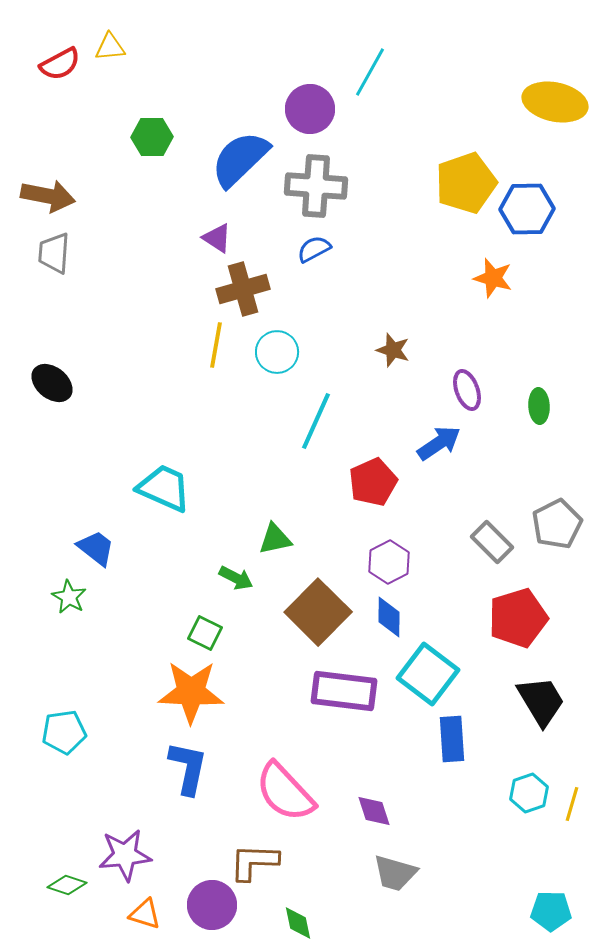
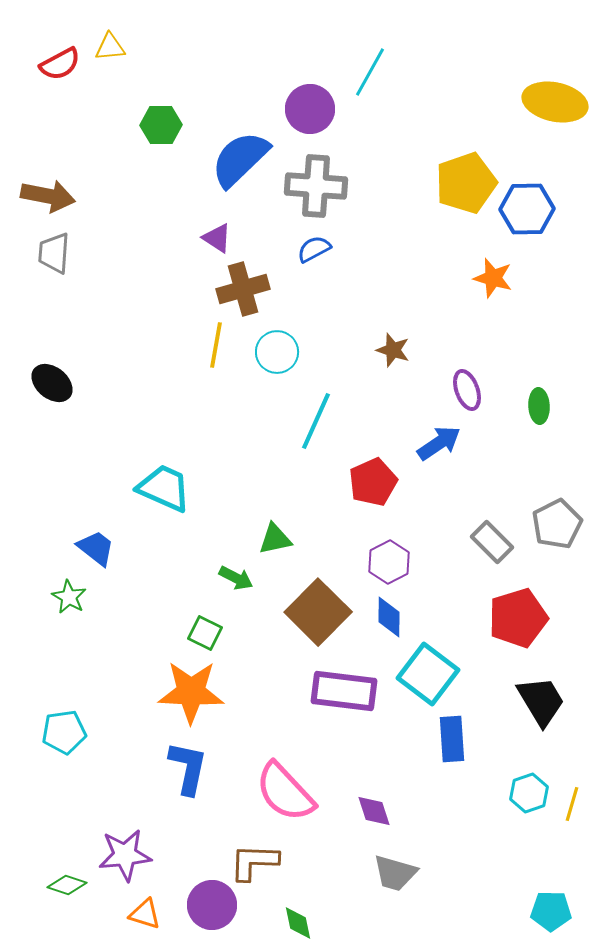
green hexagon at (152, 137): moved 9 px right, 12 px up
